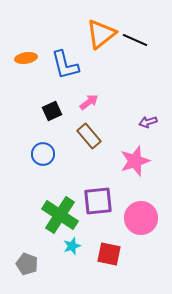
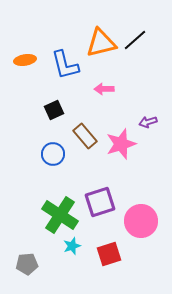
orange triangle: moved 9 px down; rotated 24 degrees clockwise
black line: rotated 65 degrees counterclockwise
orange ellipse: moved 1 px left, 2 px down
pink arrow: moved 15 px right, 13 px up; rotated 144 degrees counterclockwise
black square: moved 2 px right, 1 px up
brown rectangle: moved 4 px left
blue circle: moved 10 px right
pink star: moved 14 px left, 17 px up
purple square: moved 2 px right, 1 px down; rotated 12 degrees counterclockwise
pink circle: moved 3 px down
red square: rotated 30 degrees counterclockwise
gray pentagon: rotated 25 degrees counterclockwise
